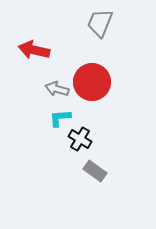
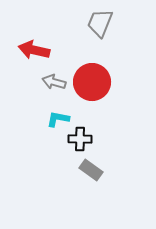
gray arrow: moved 3 px left, 7 px up
cyan L-shape: moved 2 px left, 1 px down; rotated 15 degrees clockwise
black cross: rotated 30 degrees counterclockwise
gray rectangle: moved 4 px left, 1 px up
